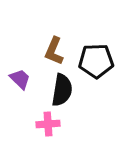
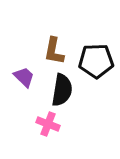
brown L-shape: rotated 12 degrees counterclockwise
purple trapezoid: moved 4 px right, 2 px up
pink cross: rotated 25 degrees clockwise
